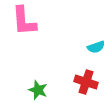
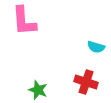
cyan semicircle: rotated 36 degrees clockwise
